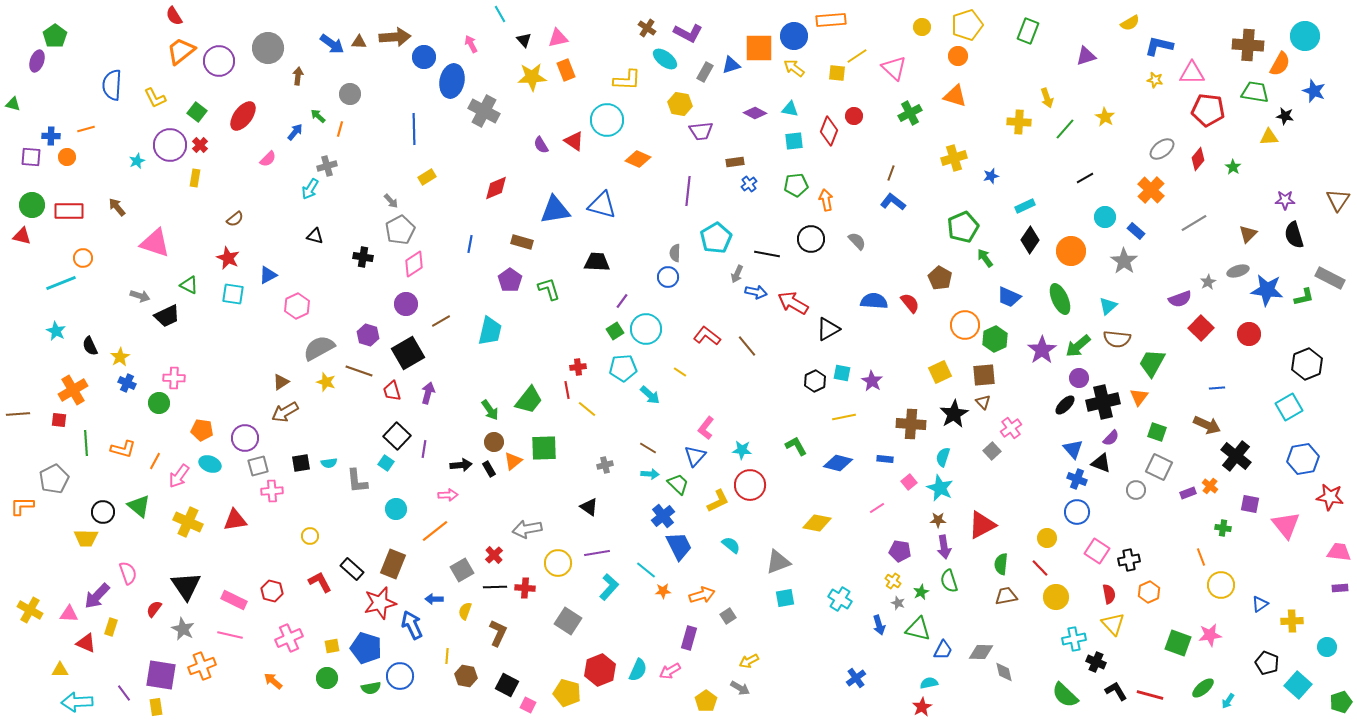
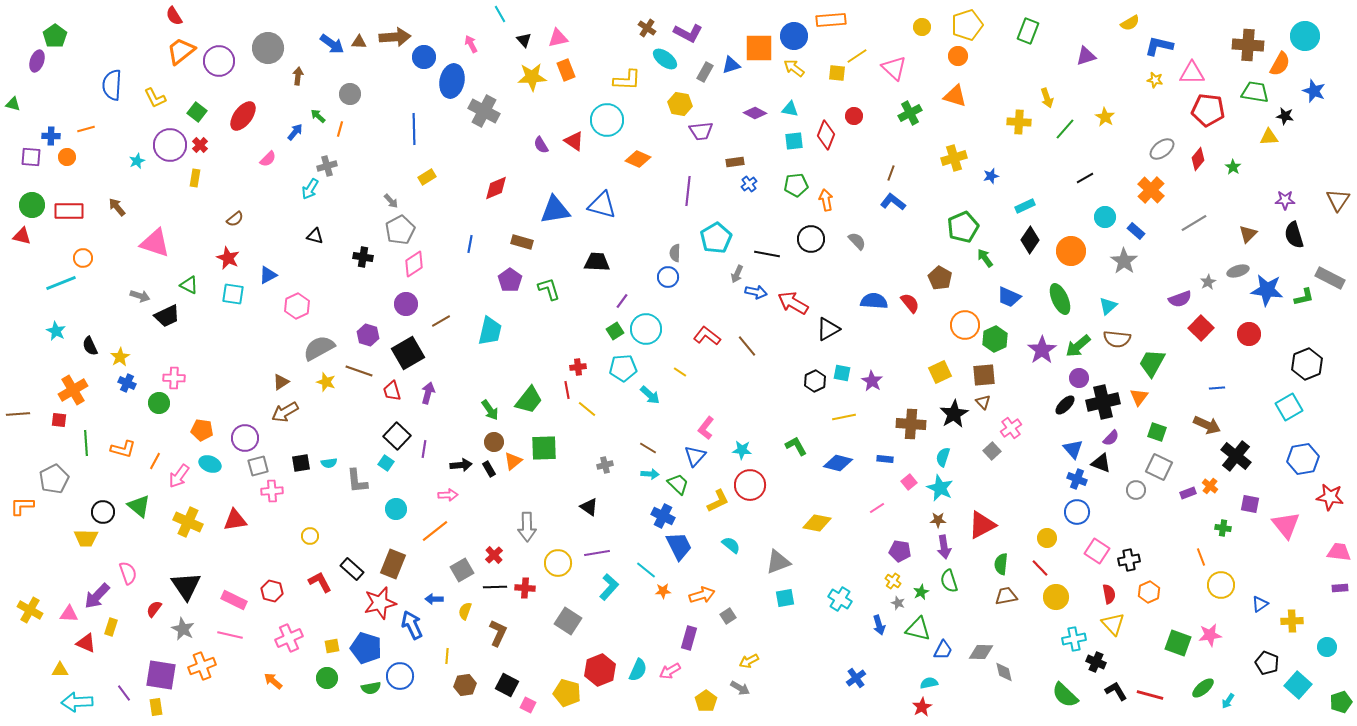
red diamond at (829, 131): moved 3 px left, 4 px down
blue cross at (663, 516): rotated 25 degrees counterclockwise
gray arrow at (527, 529): moved 2 px up; rotated 80 degrees counterclockwise
brown hexagon at (466, 676): moved 1 px left, 9 px down; rotated 20 degrees counterclockwise
